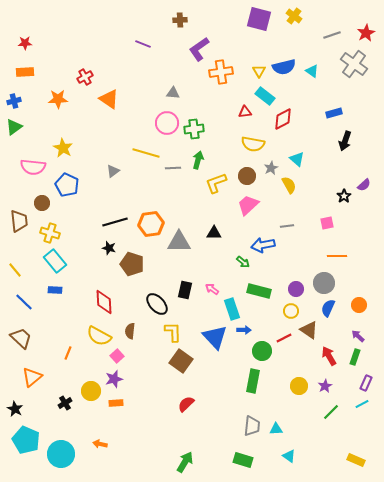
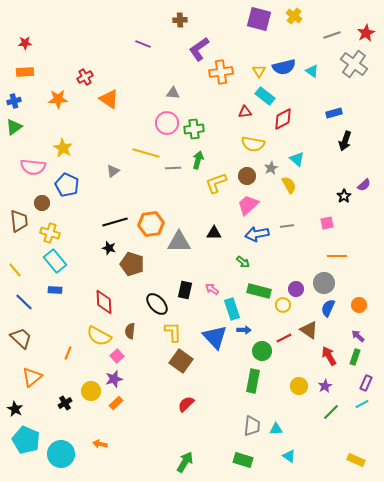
blue arrow at (263, 245): moved 6 px left, 11 px up
yellow circle at (291, 311): moved 8 px left, 6 px up
orange rectangle at (116, 403): rotated 40 degrees counterclockwise
